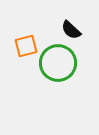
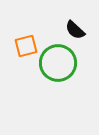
black semicircle: moved 4 px right
